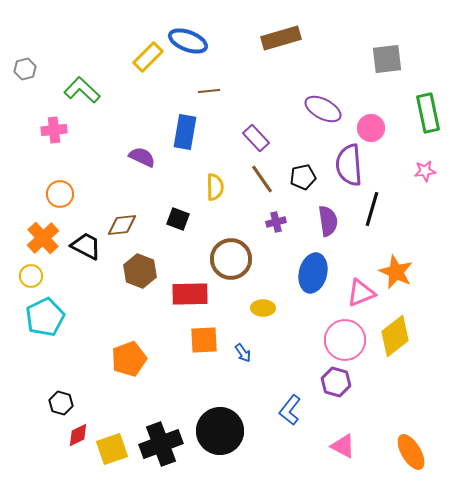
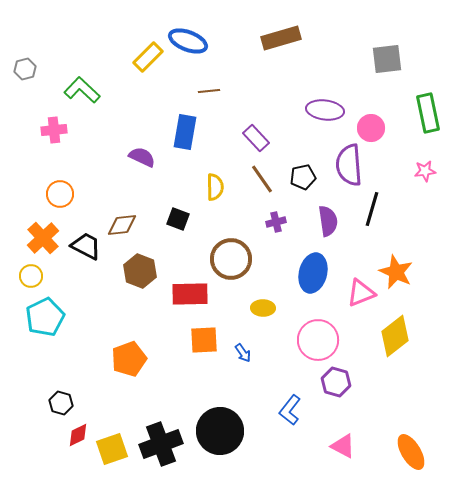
purple ellipse at (323, 109): moved 2 px right, 1 px down; rotated 21 degrees counterclockwise
pink circle at (345, 340): moved 27 px left
